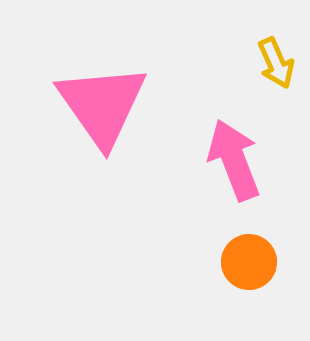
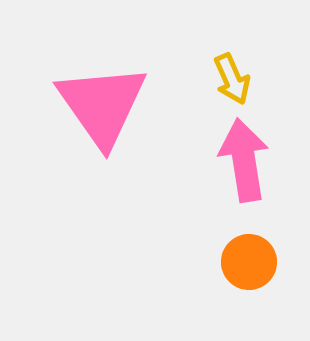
yellow arrow: moved 44 px left, 16 px down
pink arrow: moved 10 px right; rotated 12 degrees clockwise
